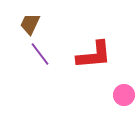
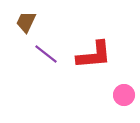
brown trapezoid: moved 4 px left, 2 px up
purple line: moved 6 px right; rotated 15 degrees counterclockwise
